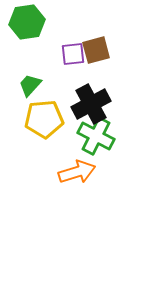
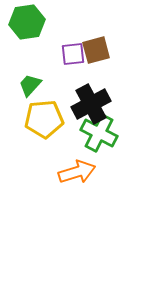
green cross: moved 3 px right, 3 px up
